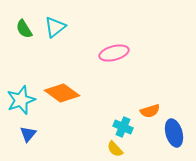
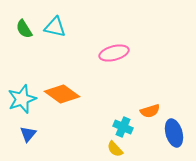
cyan triangle: rotated 50 degrees clockwise
orange diamond: moved 1 px down
cyan star: moved 1 px right, 1 px up
